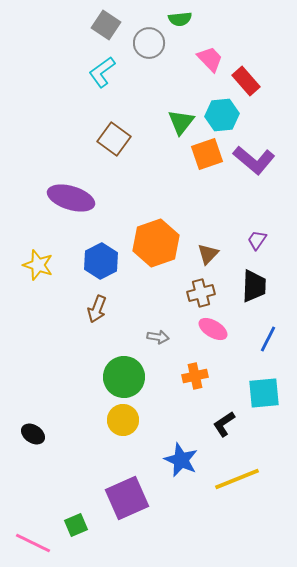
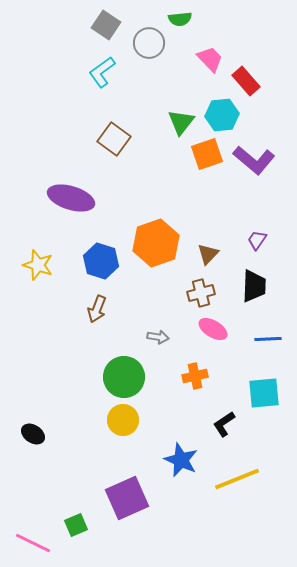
blue hexagon: rotated 16 degrees counterclockwise
blue line: rotated 60 degrees clockwise
